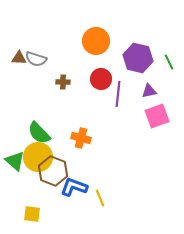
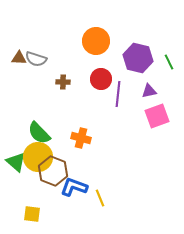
green triangle: moved 1 px right, 1 px down
